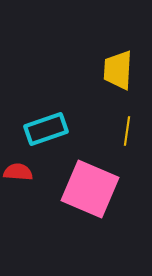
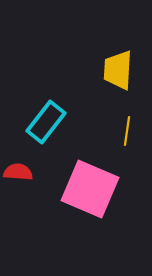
cyan rectangle: moved 7 px up; rotated 33 degrees counterclockwise
